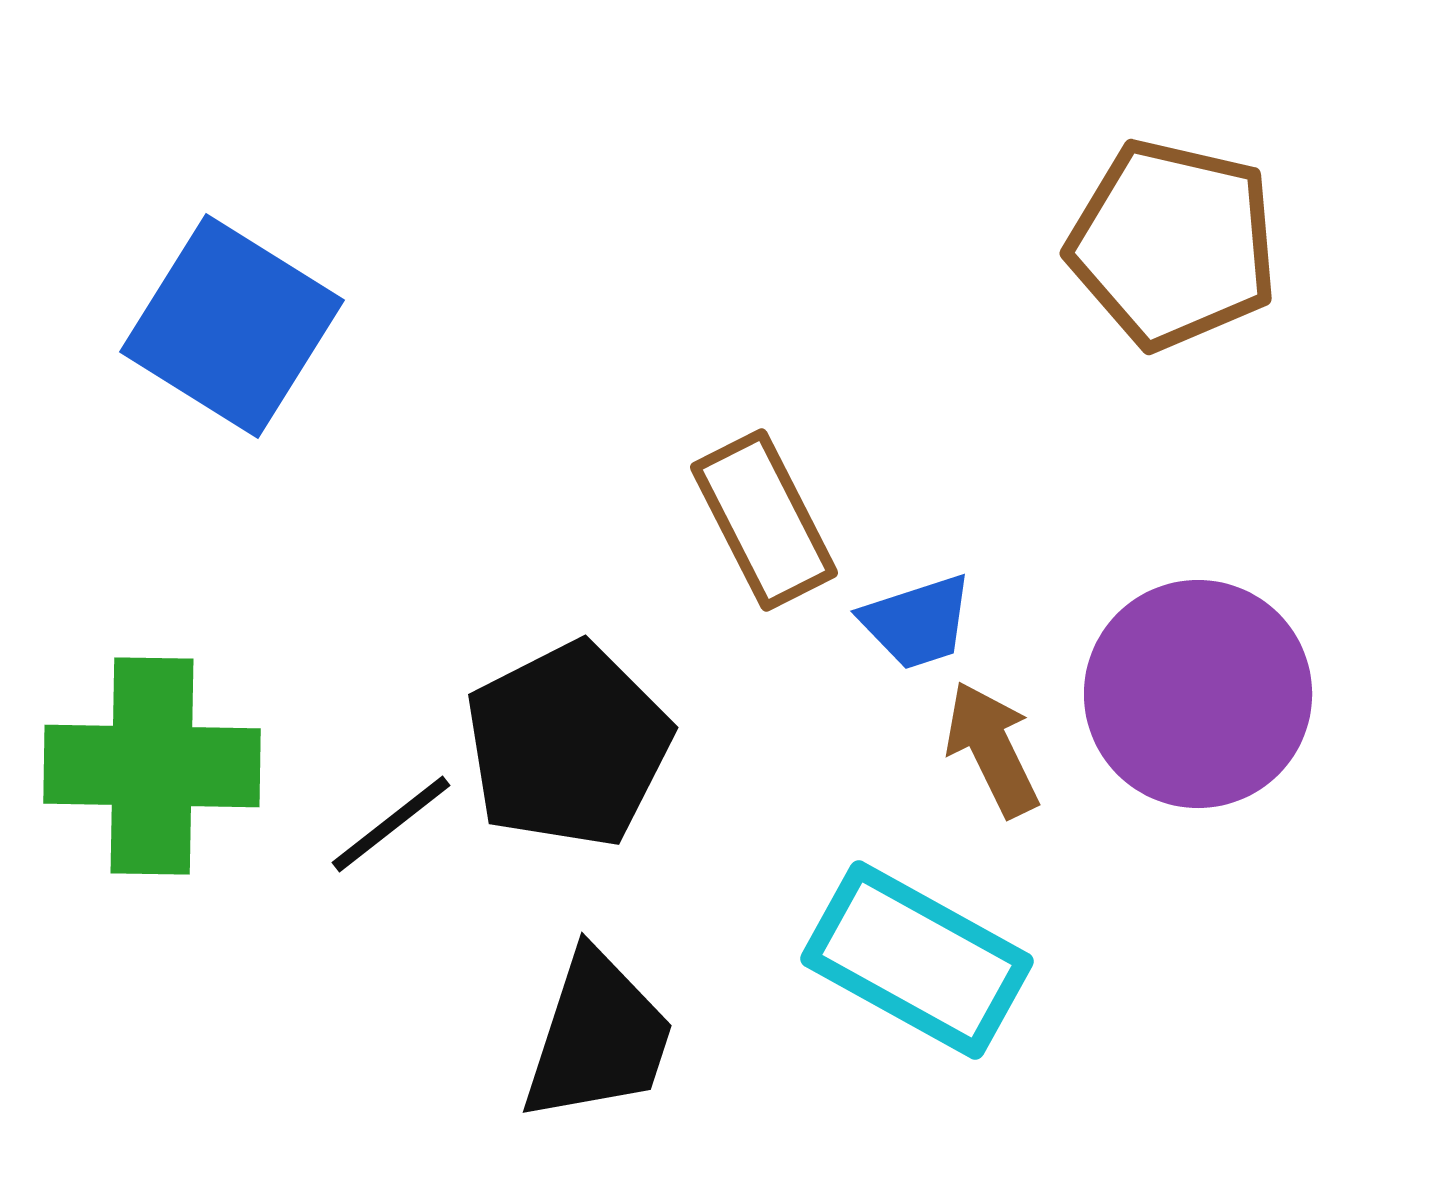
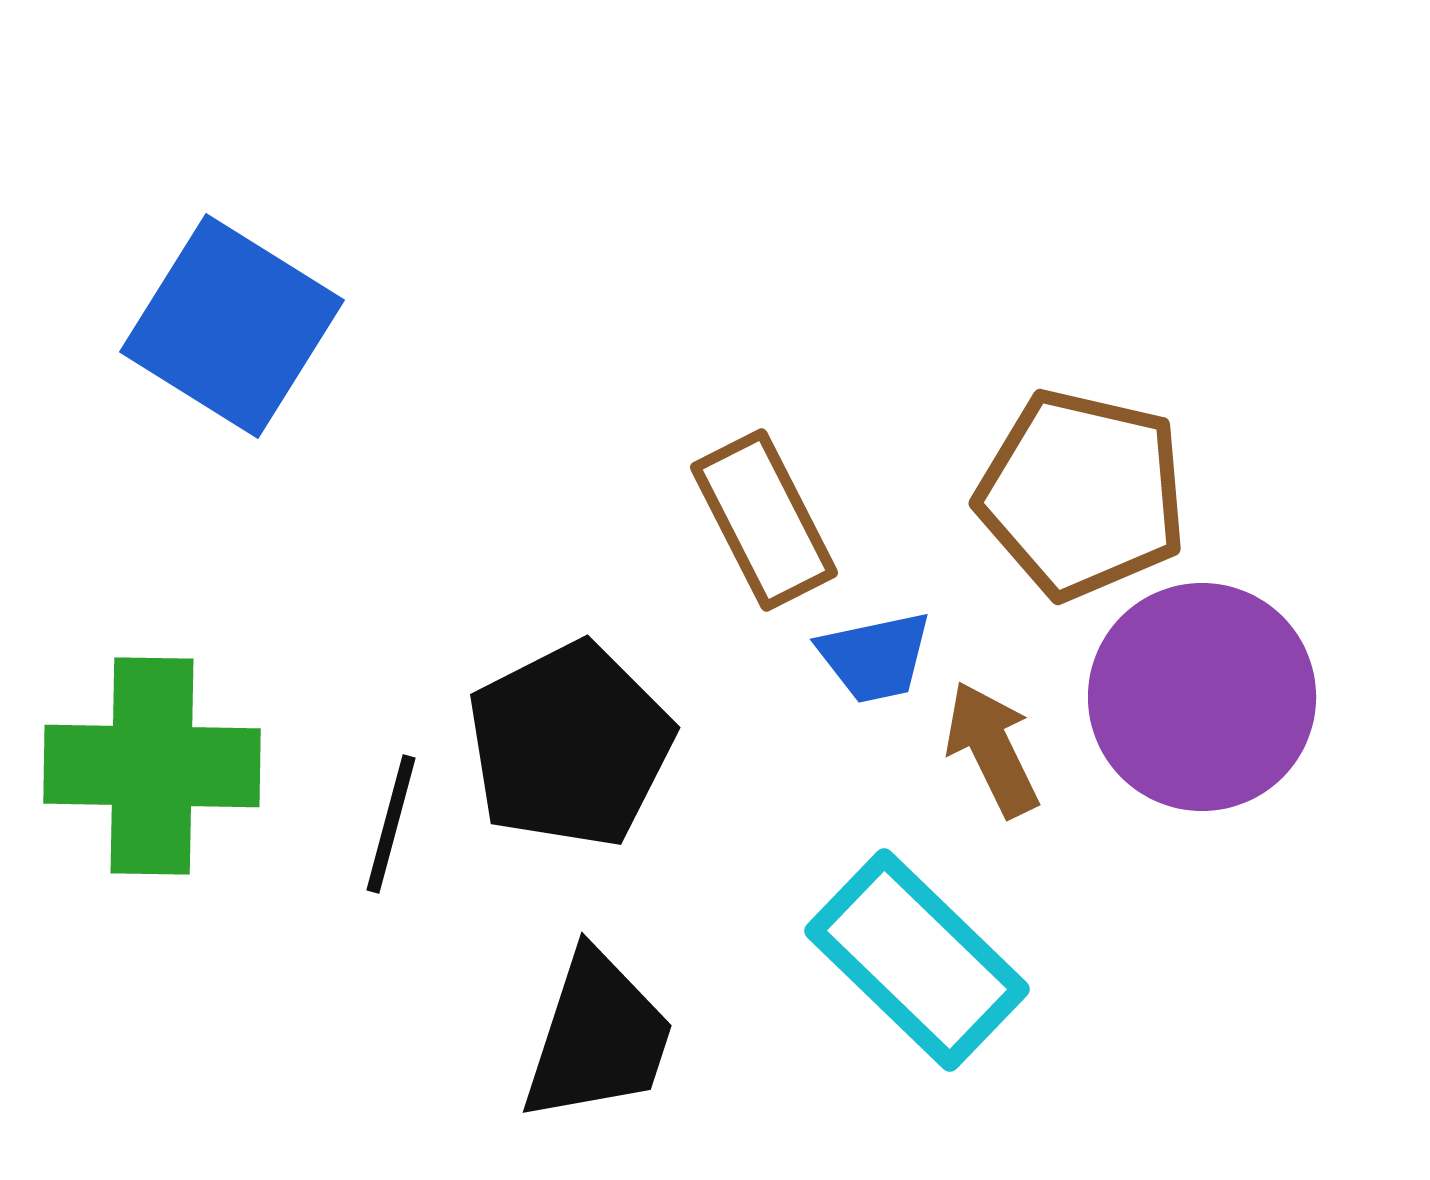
brown pentagon: moved 91 px left, 250 px down
blue trapezoid: moved 42 px left, 35 px down; rotated 6 degrees clockwise
purple circle: moved 4 px right, 3 px down
black pentagon: moved 2 px right
black line: rotated 37 degrees counterclockwise
cyan rectangle: rotated 15 degrees clockwise
